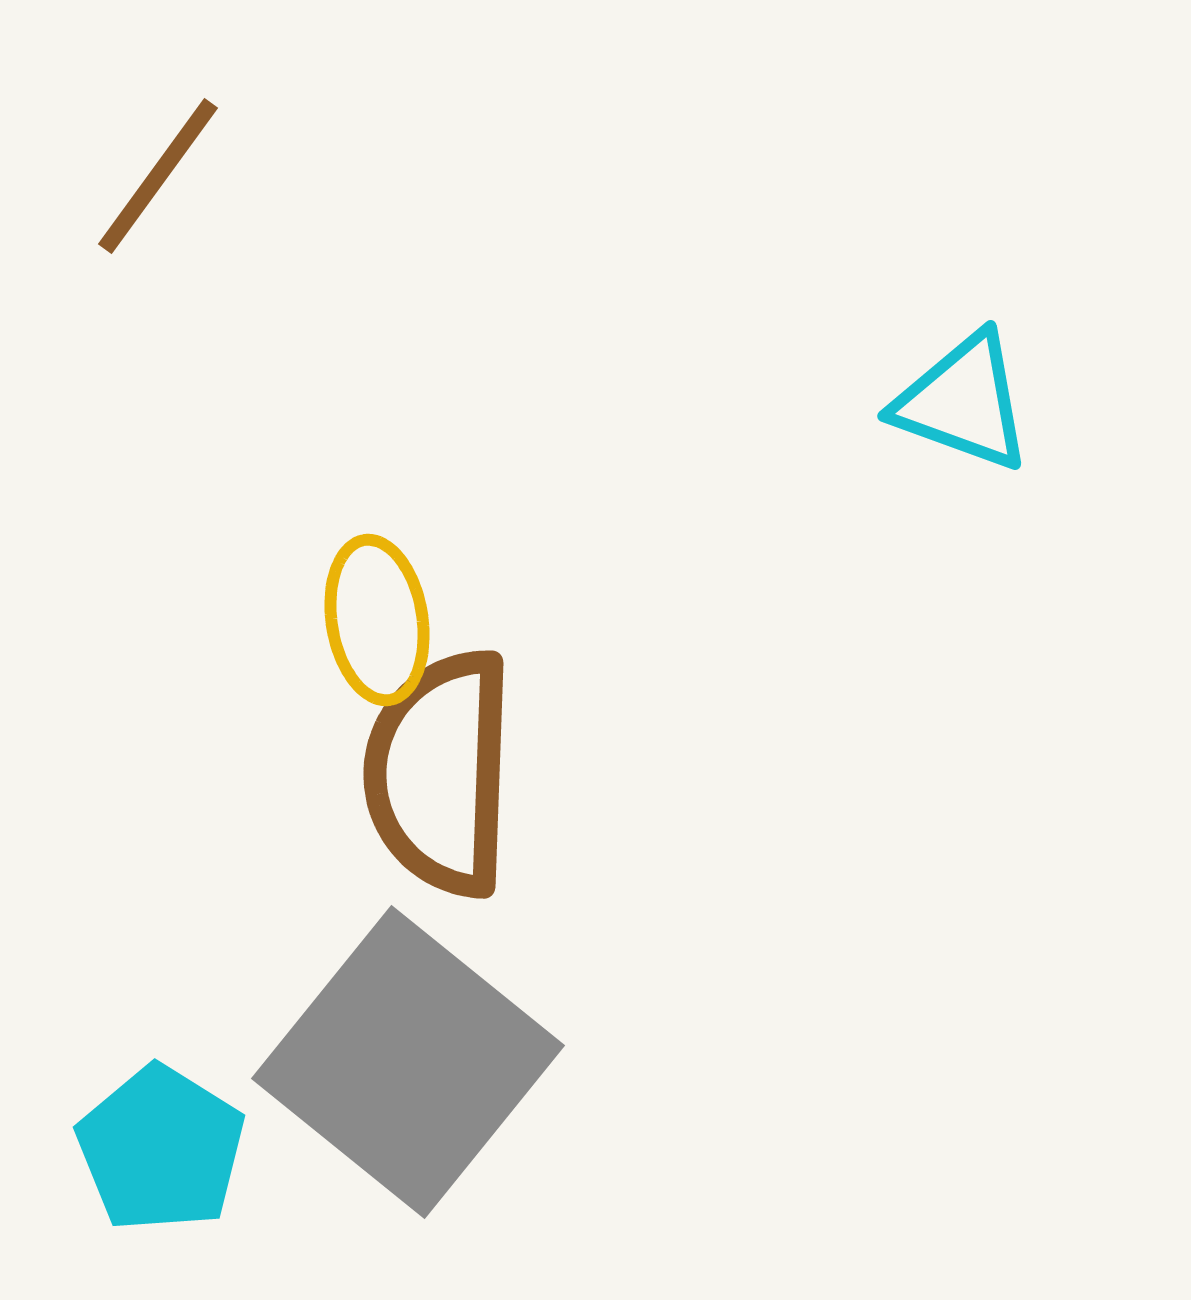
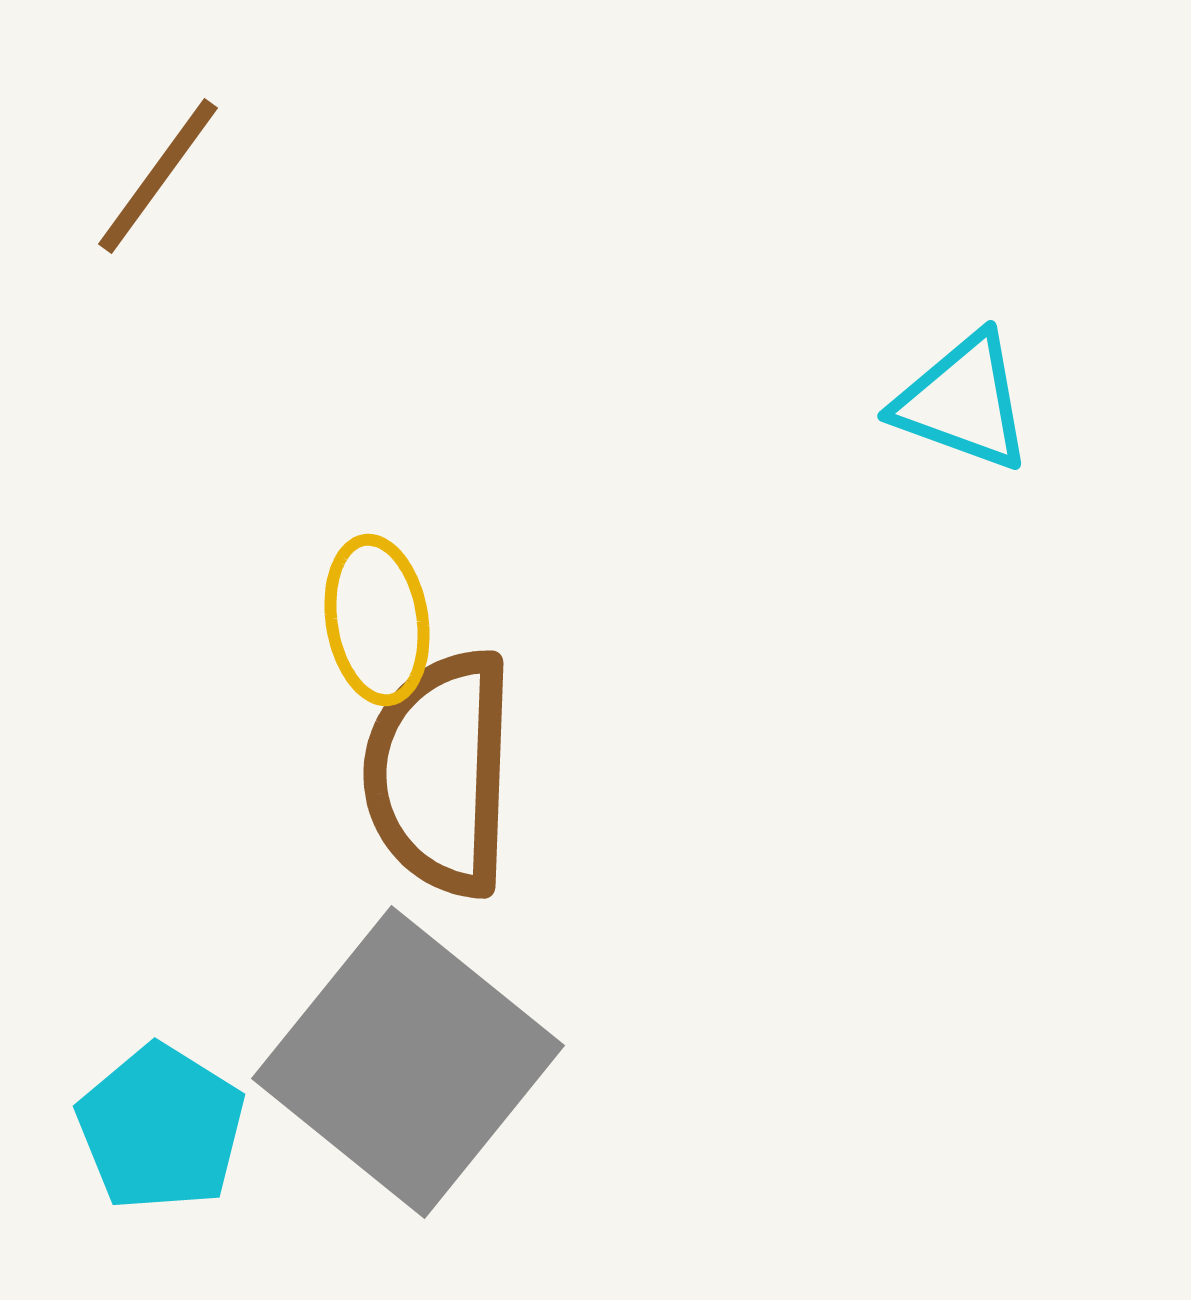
cyan pentagon: moved 21 px up
